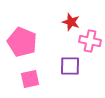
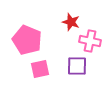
pink pentagon: moved 5 px right, 2 px up
purple square: moved 7 px right
pink square: moved 10 px right, 10 px up
